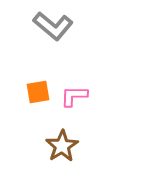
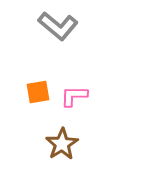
gray L-shape: moved 5 px right
brown star: moved 2 px up
